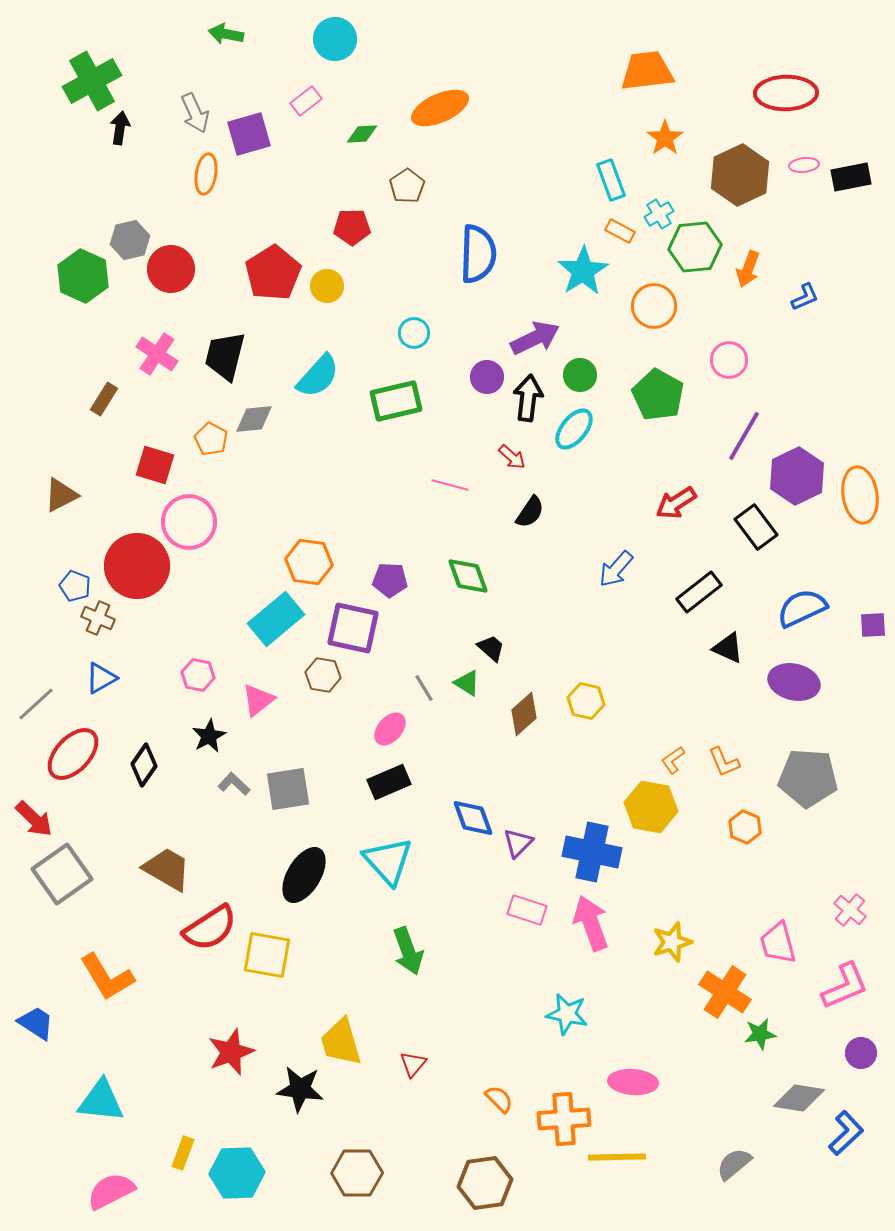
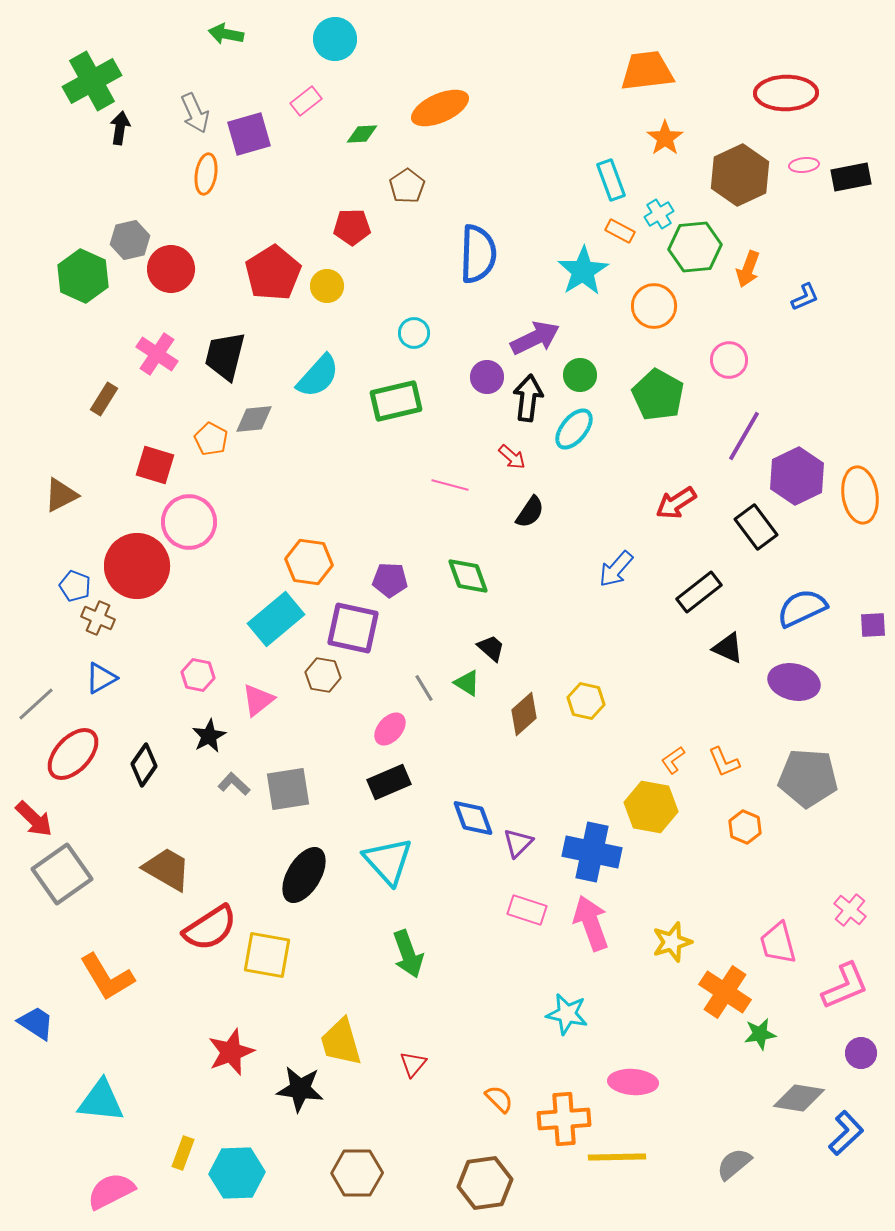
green arrow at (408, 951): moved 3 px down
